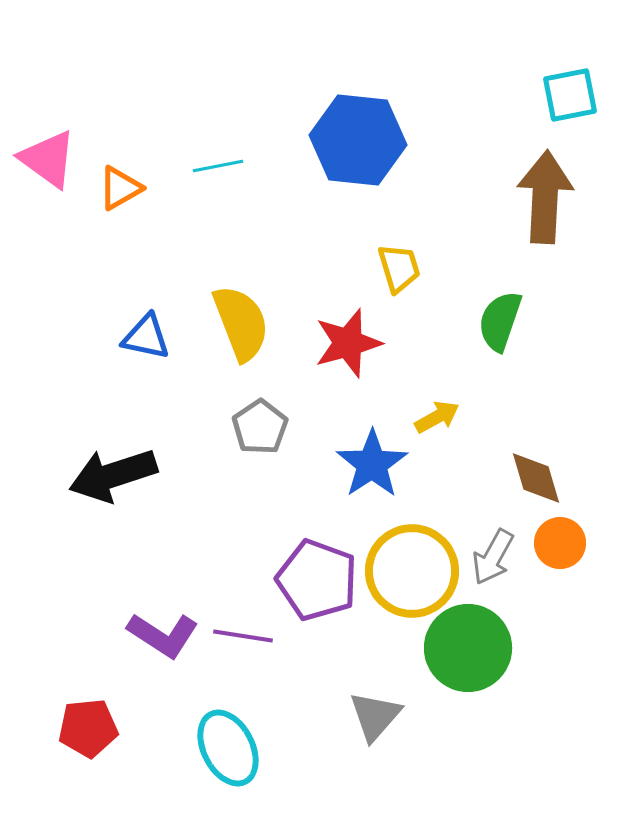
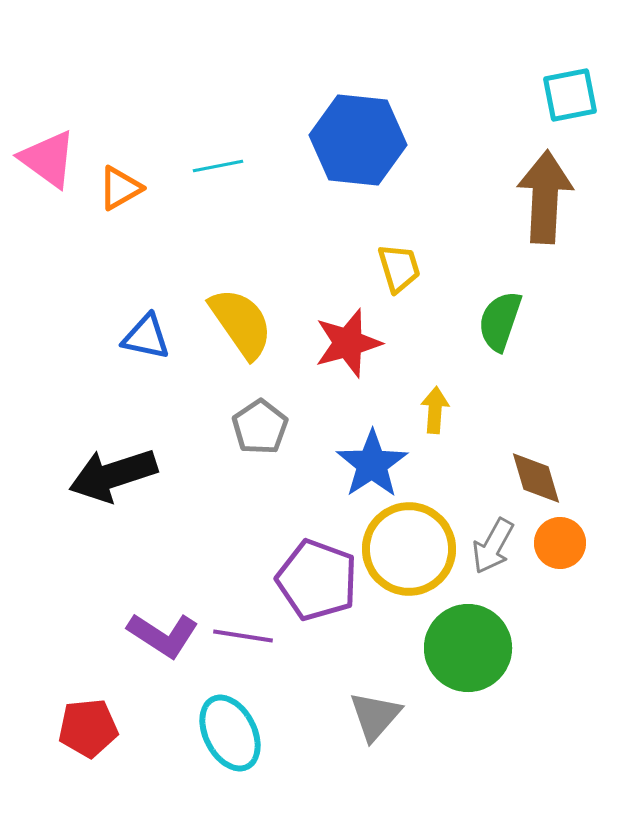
yellow semicircle: rotated 14 degrees counterclockwise
yellow arrow: moved 2 px left, 7 px up; rotated 57 degrees counterclockwise
gray arrow: moved 11 px up
yellow circle: moved 3 px left, 22 px up
cyan ellipse: moved 2 px right, 15 px up
